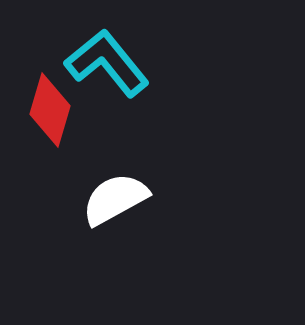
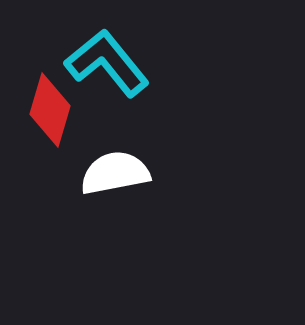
white semicircle: moved 26 px up; rotated 18 degrees clockwise
